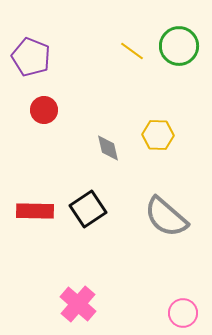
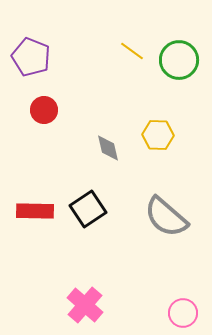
green circle: moved 14 px down
pink cross: moved 7 px right, 1 px down
